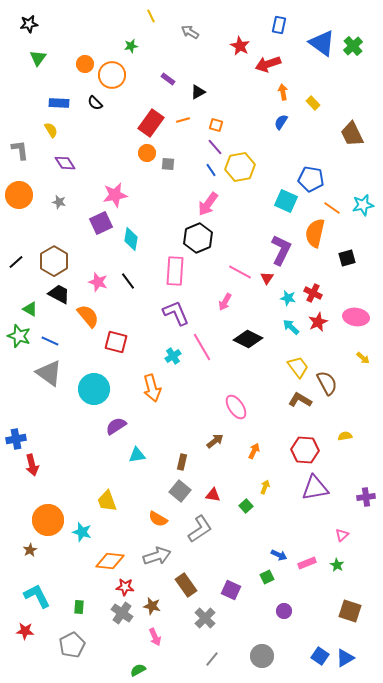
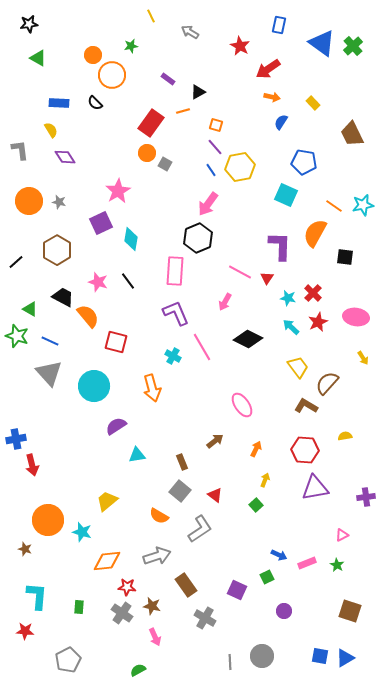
green triangle at (38, 58): rotated 36 degrees counterclockwise
orange circle at (85, 64): moved 8 px right, 9 px up
red arrow at (268, 64): moved 5 px down; rotated 15 degrees counterclockwise
orange arrow at (283, 92): moved 11 px left, 5 px down; rotated 112 degrees clockwise
orange line at (183, 120): moved 9 px up
purple diamond at (65, 163): moved 6 px up
gray square at (168, 164): moved 3 px left; rotated 24 degrees clockwise
blue pentagon at (311, 179): moved 7 px left, 17 px up
orange circle at (19, 195): moved 10 px right, 6 px down
pink star at (115, 195): moved 3 px right, 4 px up; rotated 20 degrees counterclockwise
cyan square at (286, 201): moved 6 px up
orange line at (332, 208): moved 2 px right, 2 px up
orange semicircle at (315, 233): rotated 16 degrees clockwise
purple L-shape at (281, 250): moved 1 px left, 4 px up; rotated 24 degrees counterclockwise
black square at (347, 258): moved 2 px left, 1 px up; rotated 24 degrees clockwise
brown hexagon at (54, 261): moved 3 px right, 11 px up
red cross at (313, 293): rotated 18 degrees clockwise
black trapezoid at (59, 294): moved 4 px right, 3 px down
green star at (19, 336): moved 2 px left
cyan cross at (173, 356): rotated 28 degrees counterclockwise
yellow arrow at (363, 358): rotated 16 degrees clockwise
gray triangle at (49, 373): rotated 12 degrees clockwise
brown semicircle at (327, 383): rotated 110 degrees counterclockwise
cyan circle at (94, 389): moved 3 px up
brown L-shape at (300, 400): moved 6 px right, 6 px down
pink ellipse at (236, 407): moved 6 px right, 2 px up
orange arrow at (254, 451): moved 2 px right, 2 px up
brown rectangle at (182, 462): rotated 35 degrees counterclockwise
yellow arrow at (265, 487): moved 7 px up
red triangle at (213, 495): moved 2 px right; rotated 28 degrees clockwise
yellow trapezoid at (107, 501): rotated 70 degrees clockwise
green square at (246, 506): moved 10 px right, 1 px up
orange semicircle at (158, 519): moved 1 px right, 3 px up
pink triangle at (342, 535): rotated 16 degrees clockwise
brown star at (30, 550): moved 5 px left, 1 px up; rotated 24 degrees counterclockwise
orange diamond at (110, 561): moved 3 px left; rotated 12 degrees counterclockwise
red star at (125, 587): moved 2 px right
purple square at (231, 590): moved 6 px right
cyan L-shape at (37, 596): rotated 32 degrees clockwise
gray cross at (205, 618): rotated 15 degrees counterclockwise
gray pentagon at (72, 645): moved 4 px left, 15 px down
blue square at (320, 656): rotated 24 degrees counterclockwise
gray line at (212, 659): moved 18 px right, 3 px down; rotated 42 degrees counterclockwise
